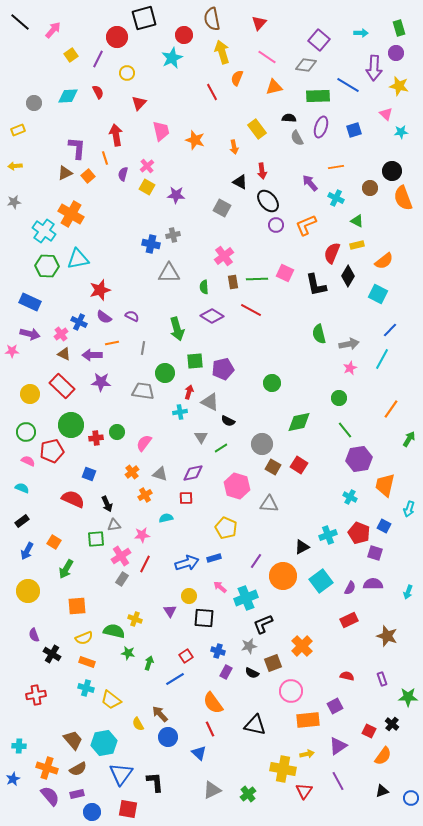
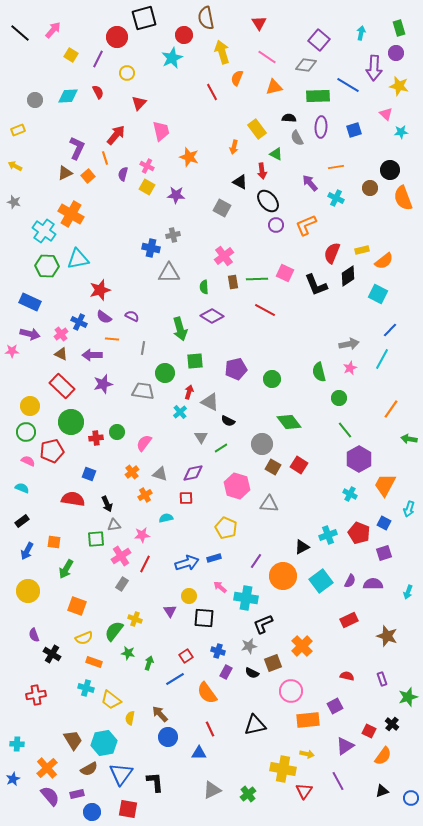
brown semicircle at (212, 19): moved 6 px left, 1 px up
black line at (20, 22): moved 11 px down
red triangle at (259, 23): rotated 14 degrees counterclockwise
cyan arrow at (361, 33): rotated 80 degrees counterclockwise
yellow square at (71, 55): rotated 24 degrees counterclockwise
gray circle at (34, 103): moved 1 px right, 3 px up
purple ellipse at (321, 127): rotated 15 degrees counterclockwise
red arrow at (116, 135): rotated 50 degrees clockwise
orange star at (195, 140): moved 6 px left, 17 px down
orange arrow at (234, 147): rotated 24 degrees clockwise
purple L-shape at (77, 148): rotated 20 degrees clockwise
yellow arrow at (15, 166): rotated 32 degrees clockwise
pink cross at (147, 166): rotated 24 degrees counterclockwise
black circle at (392, 171): moved 2 px left, 1 px up
gray star at (14, 202): rotated 24 degrees clockwise
green triangle at (357, 221): moved 81 px left, 67 px up
blue cross at (151, 244): moved 4 px down
yellow rectangle at (357, 245): moved 5 px right, 5 px down
black diamond at (348, 276): rotated 25 degrees clockwise
black L-shape at (316, 285): rotated 10 degrees counterclockwise
red line at (251, 310): moved 14 px right
green arrow at (177, 329): moved 3 px right
green semicircle at (319, 334): moved 38 px down
orange line at (112, 343): moved 4 px up; rotated 16 degrees clockwise
brown triangle at (64, 354): moved 3 px left
purple pentagon at (223, 369): moved 13 px right
purple star at (101, 382): moved 2 px right, 2 px down; rotated 18 degrees counterclockwise
green circle at (272, 383): moved 4 px up
yellow circle at (30, 394): moved 12 px down
cyan cross at (180, 412): rotated 32 degrees counterclockwise
green diamond at (299, 422): moved 10 px left; rotated 65 degrees clockwise
green circle at (71, 425): moved 3 px up
green arrow at (409, 439): rotated 112 degrees counterclockwise
purple hexagon at (359, 459): rotated 20 degrees counterclockwise
orange trapezoid at (385, 485): rotated 15 degrees clockwise
cyan cross at (350, 497): moved 3 px up
red semicircle at (73, 499): rotated 15 degrees counterclockwise
blue square at (384, 526): moved 3 px up
orange square at (54, 542): rotated 24 degrees counterclockwise
purple square at (375, 553): moved 9 px right; rotated 35 degrees counterclockwise
gray rectangle at (122, 579): moved 5 px down
purple semicircle at (350, 588): moved 7 px up
cyan cross at (246, 598): rotated 30 degrees clockwise
orange square at (77, 606): rotated 24 degrees clockwise
green semicircle at (114, 631): rotated 65 degrees counterclockwise
orange rectangle at (87, 662): moved 7 px right
green star at (408, 697): rotated 18 degrees counterclockwise
orange semicircle at (213, 703): moved 6 px left, 10 px up
yellow semicircle at (138, 724): moved 8 px left, 6 px up; rotated 40 degrees clockwise
black triangle at (255, 725): rotated 25 degrees counterclockwise
brown trapezoid at (73, 740): rotated 10 degrees clockwise
cyan cross at (19, 746): moved 2 px left, 2 px up
purple triangle at (338, 746): moved 7 px right
blue triangle at (199, 753): rotated 42 degrees counterclockwise
yellow arrow at (307, 754): rotated 24 degrees clockwise
orange cross at (47, 768): rotated 30 degrees clockwise
brown semicircle at (78, 769): moved 11 px right
